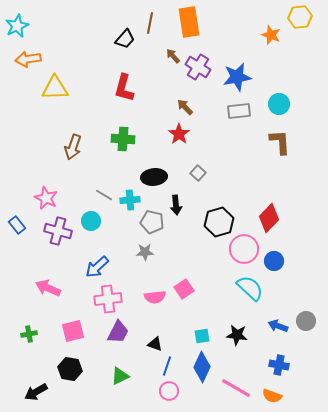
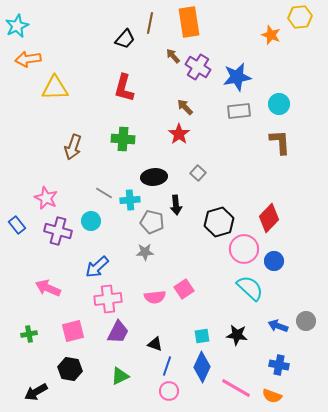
gray line at (104, 195): moved 2 px up
